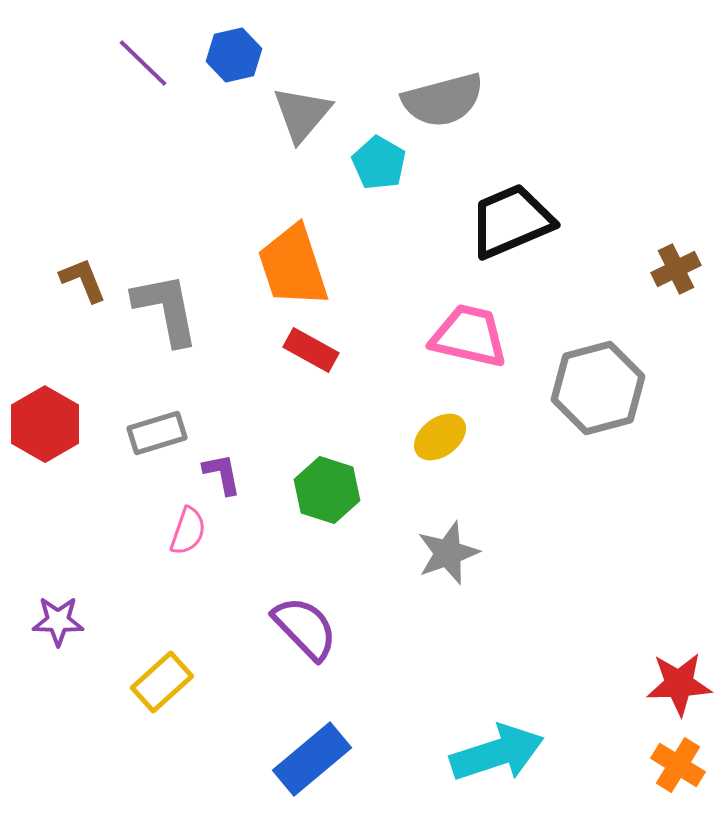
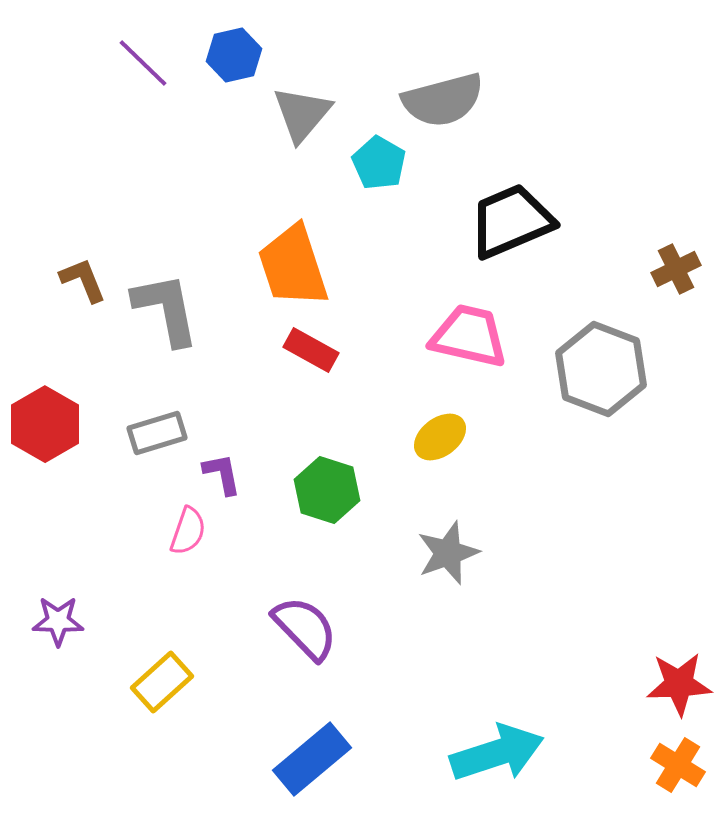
gray hexagon: moved 3 px right, 19 px up; rotated 24 degrees counterclockwise
